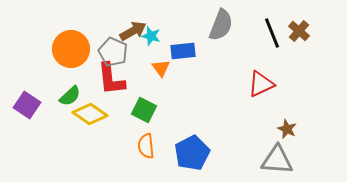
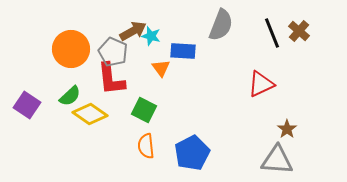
blue rectangle: rotated 10 degrees clockwise
brown star: rotated 12 degrees clockwise
